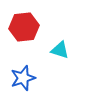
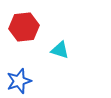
blue star: moved 4 px left, 3 px down
